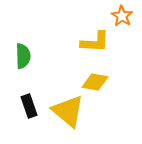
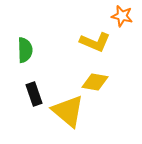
orange star: rotated 20 degrees counterclockwise
yellow L-shape: rotated 20 degrees clockwise
green semicircle: moved 2 px right, 6 px up
black rectangle: moved 5 px right, 12 px up
